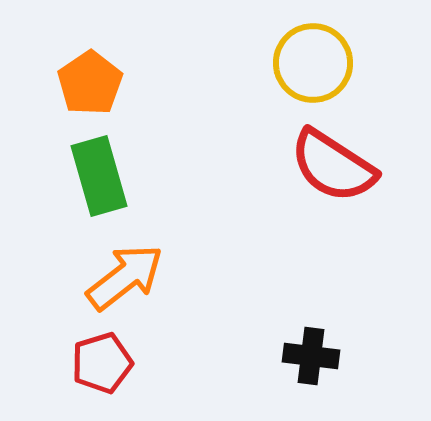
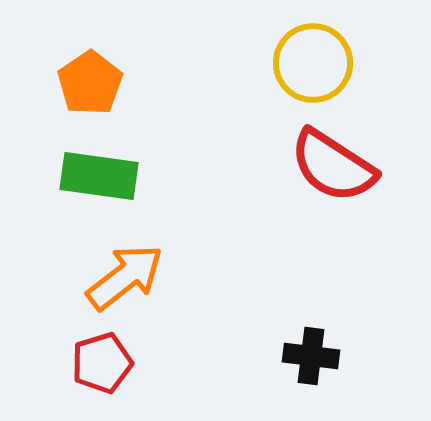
green rectangle: rotated 66 degrees counterclockwise
